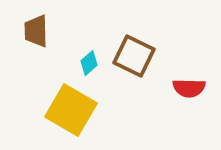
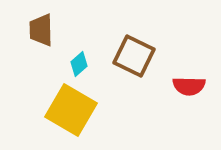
brown trapezoid: moved 5 px right, 1 px up
cyan diamond: moved 10 px left, 1 px down
red semicircle: moved 2 px up
